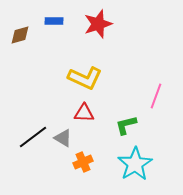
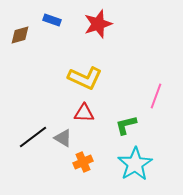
blue rectangle: moved 2 px left, 1 px up; rotated 18 degrees clockwise
